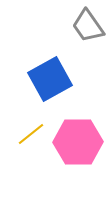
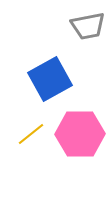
gray trapezoid: rotated 66 degrees counterclockwise
pink hexagon: moved 2 px right, 8 px up
